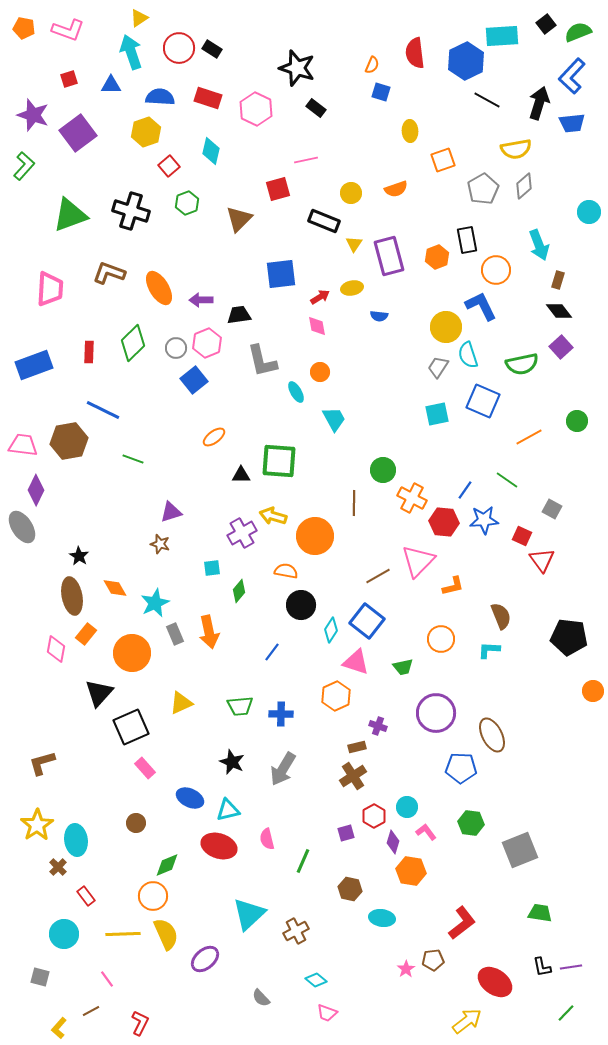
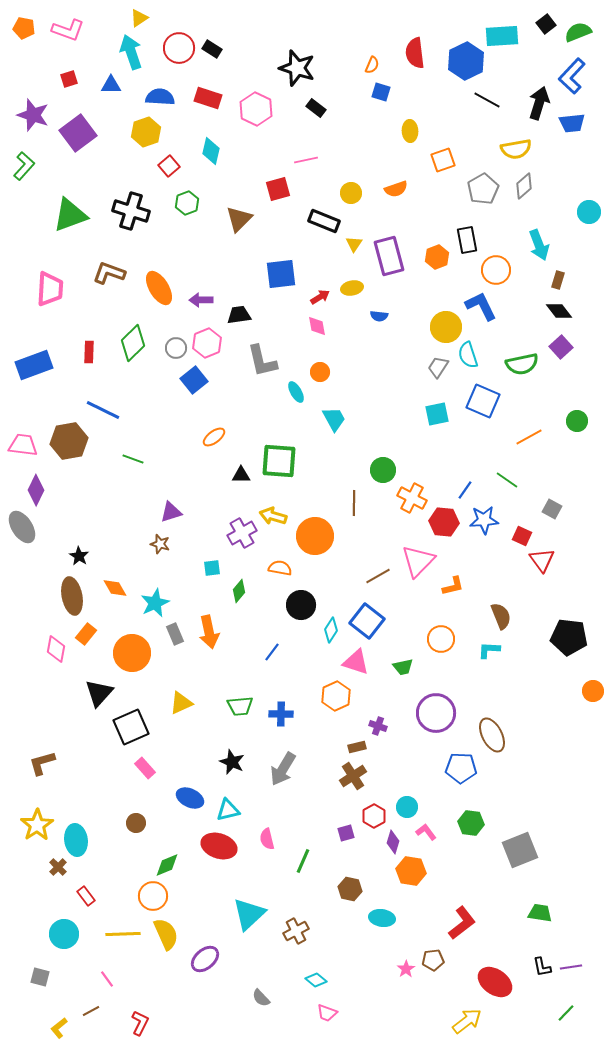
orange semicircle at (286, 571): moved 6 px left, 3 px up
yellow L-shape at (59, 1028): rotated 10 degrees clockwise
